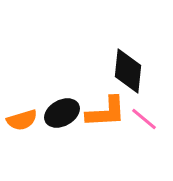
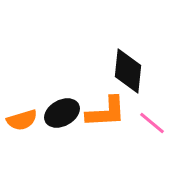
pink line: moved 8 px right, 4 px down
